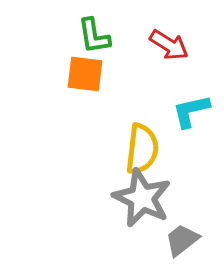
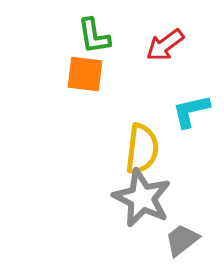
red arrow: moved 4 px left; rotated 111 degrees clockwise
